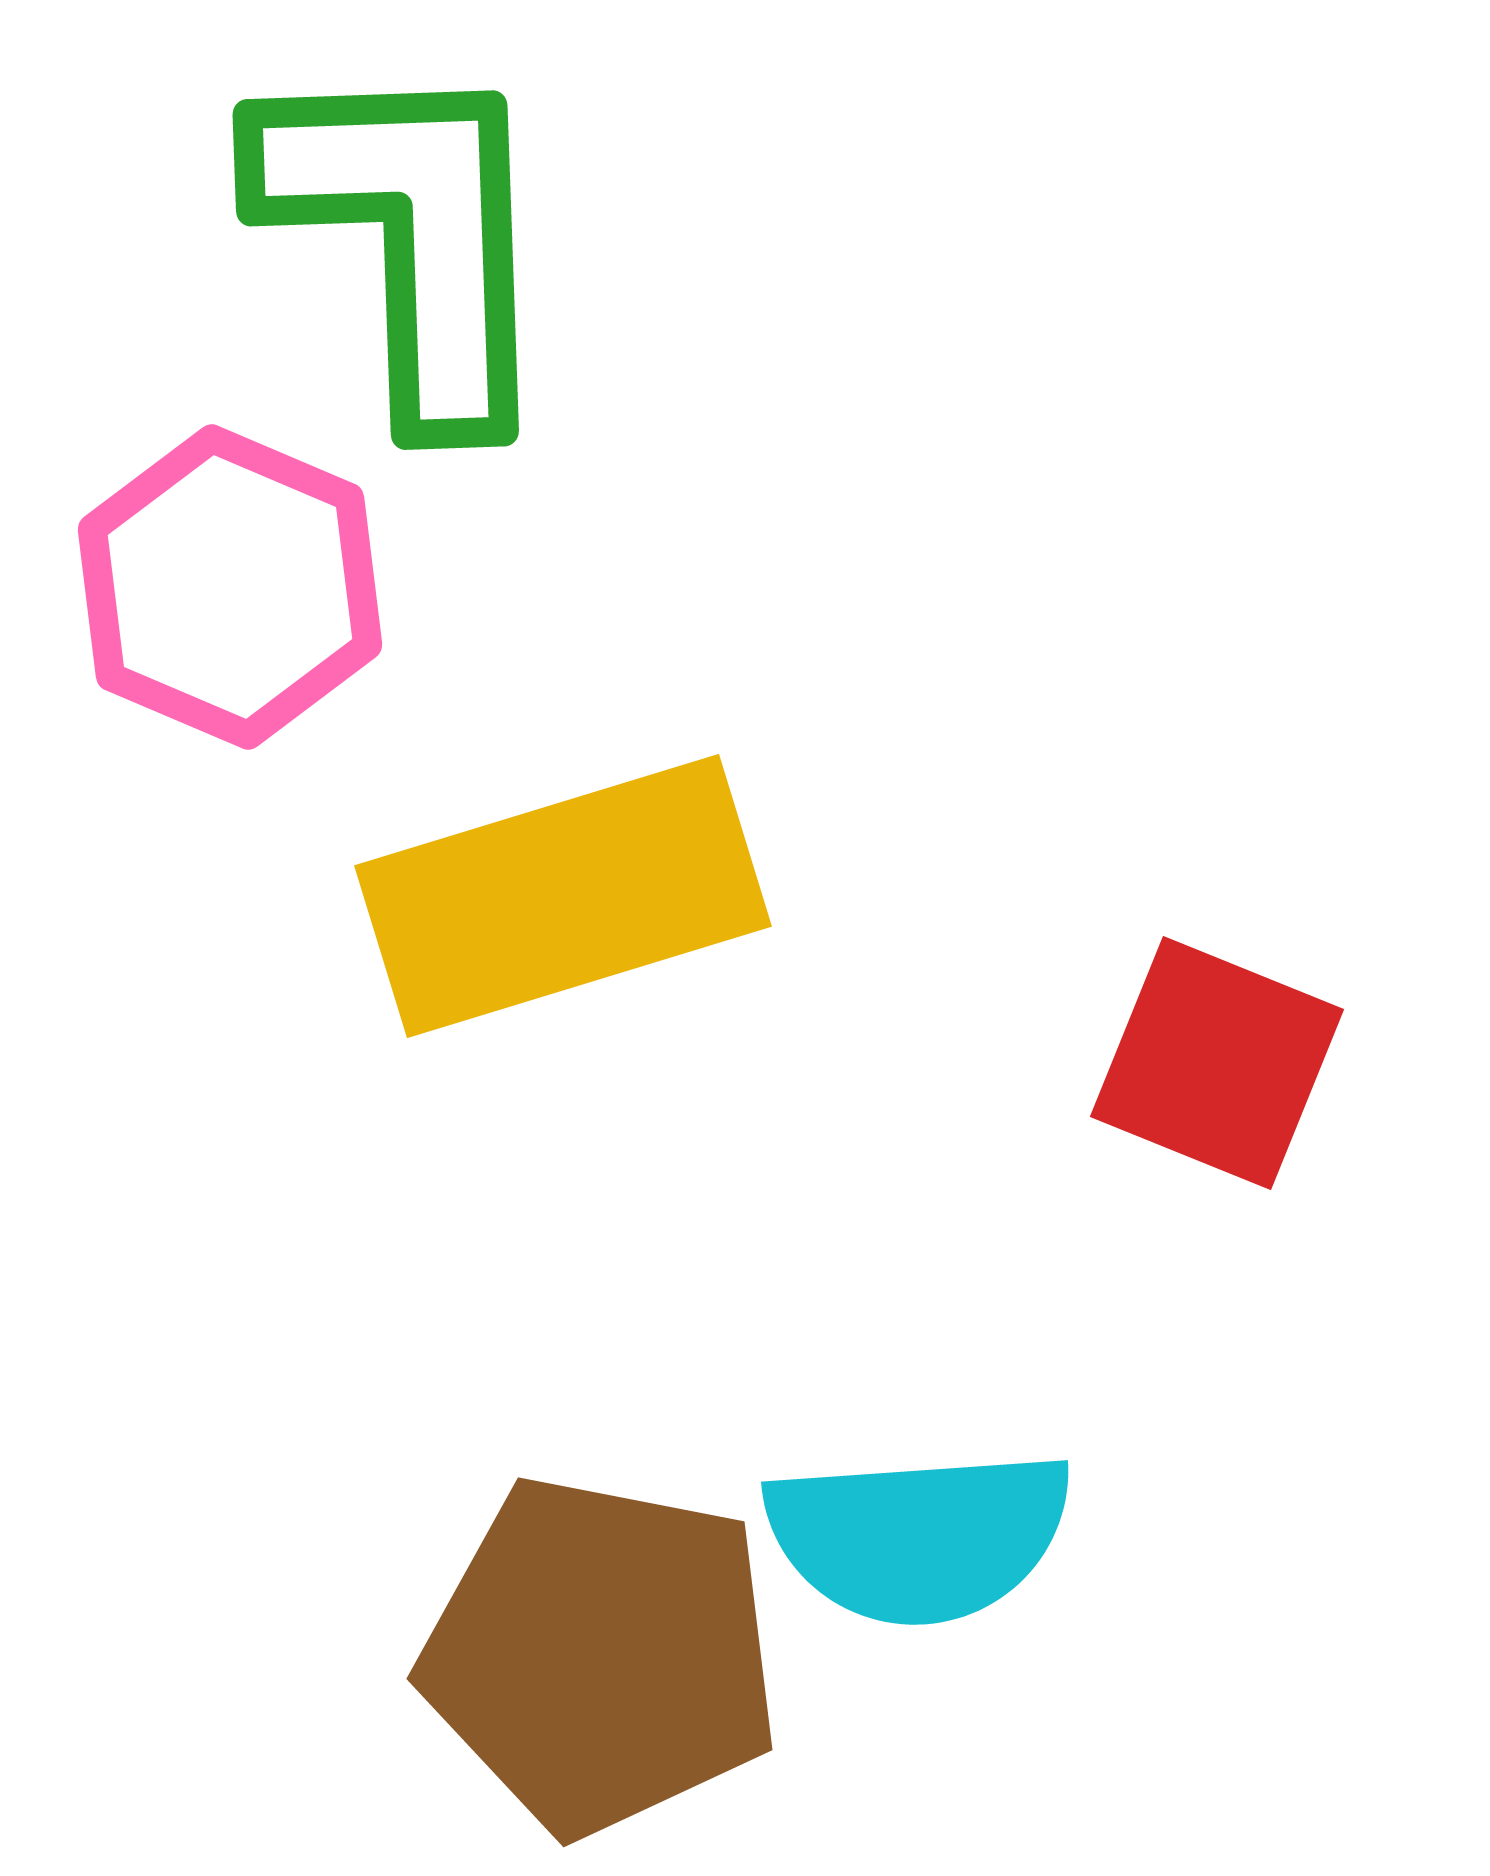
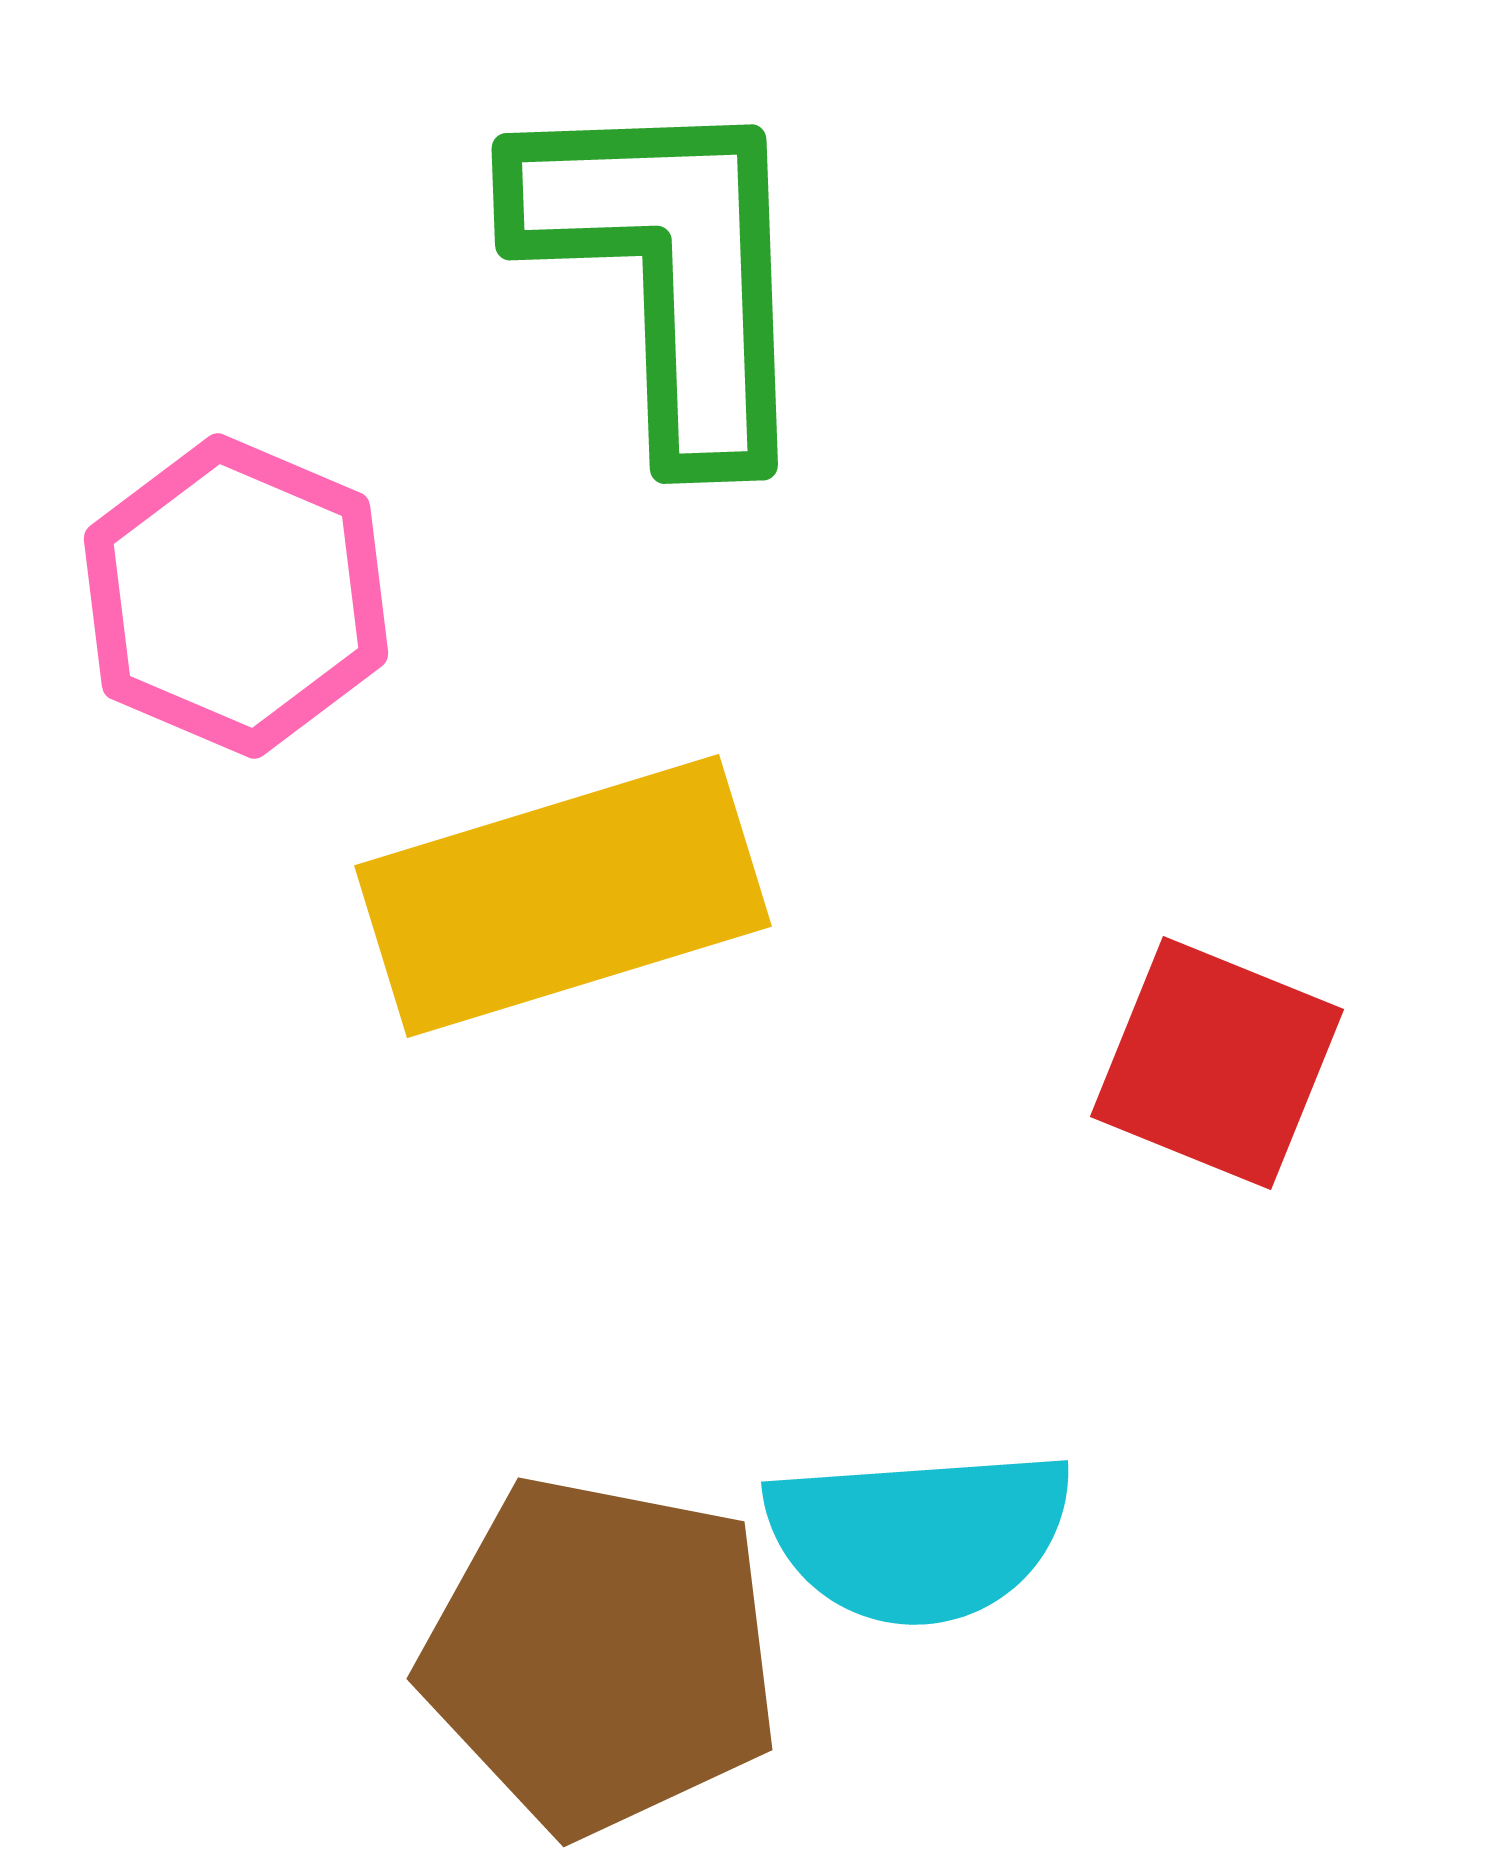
green L-shape: moved 259 px right, 34 px down
pink hexagon: moved 6 px right, 9 px down
